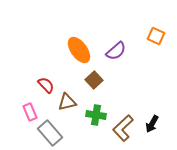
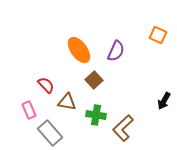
orange square: moved 2 px right, 1 px up
purple semicircle: rotated 25 degrees counterclockwise
brown triangle: rotated 24 degrees clockwise
pink rectangle: moved 1 px left, 2 px up
black arrow: moved 12 px right, 23 px up
